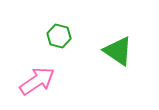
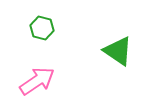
green hexagon: moved 17 px left, 8 px up
